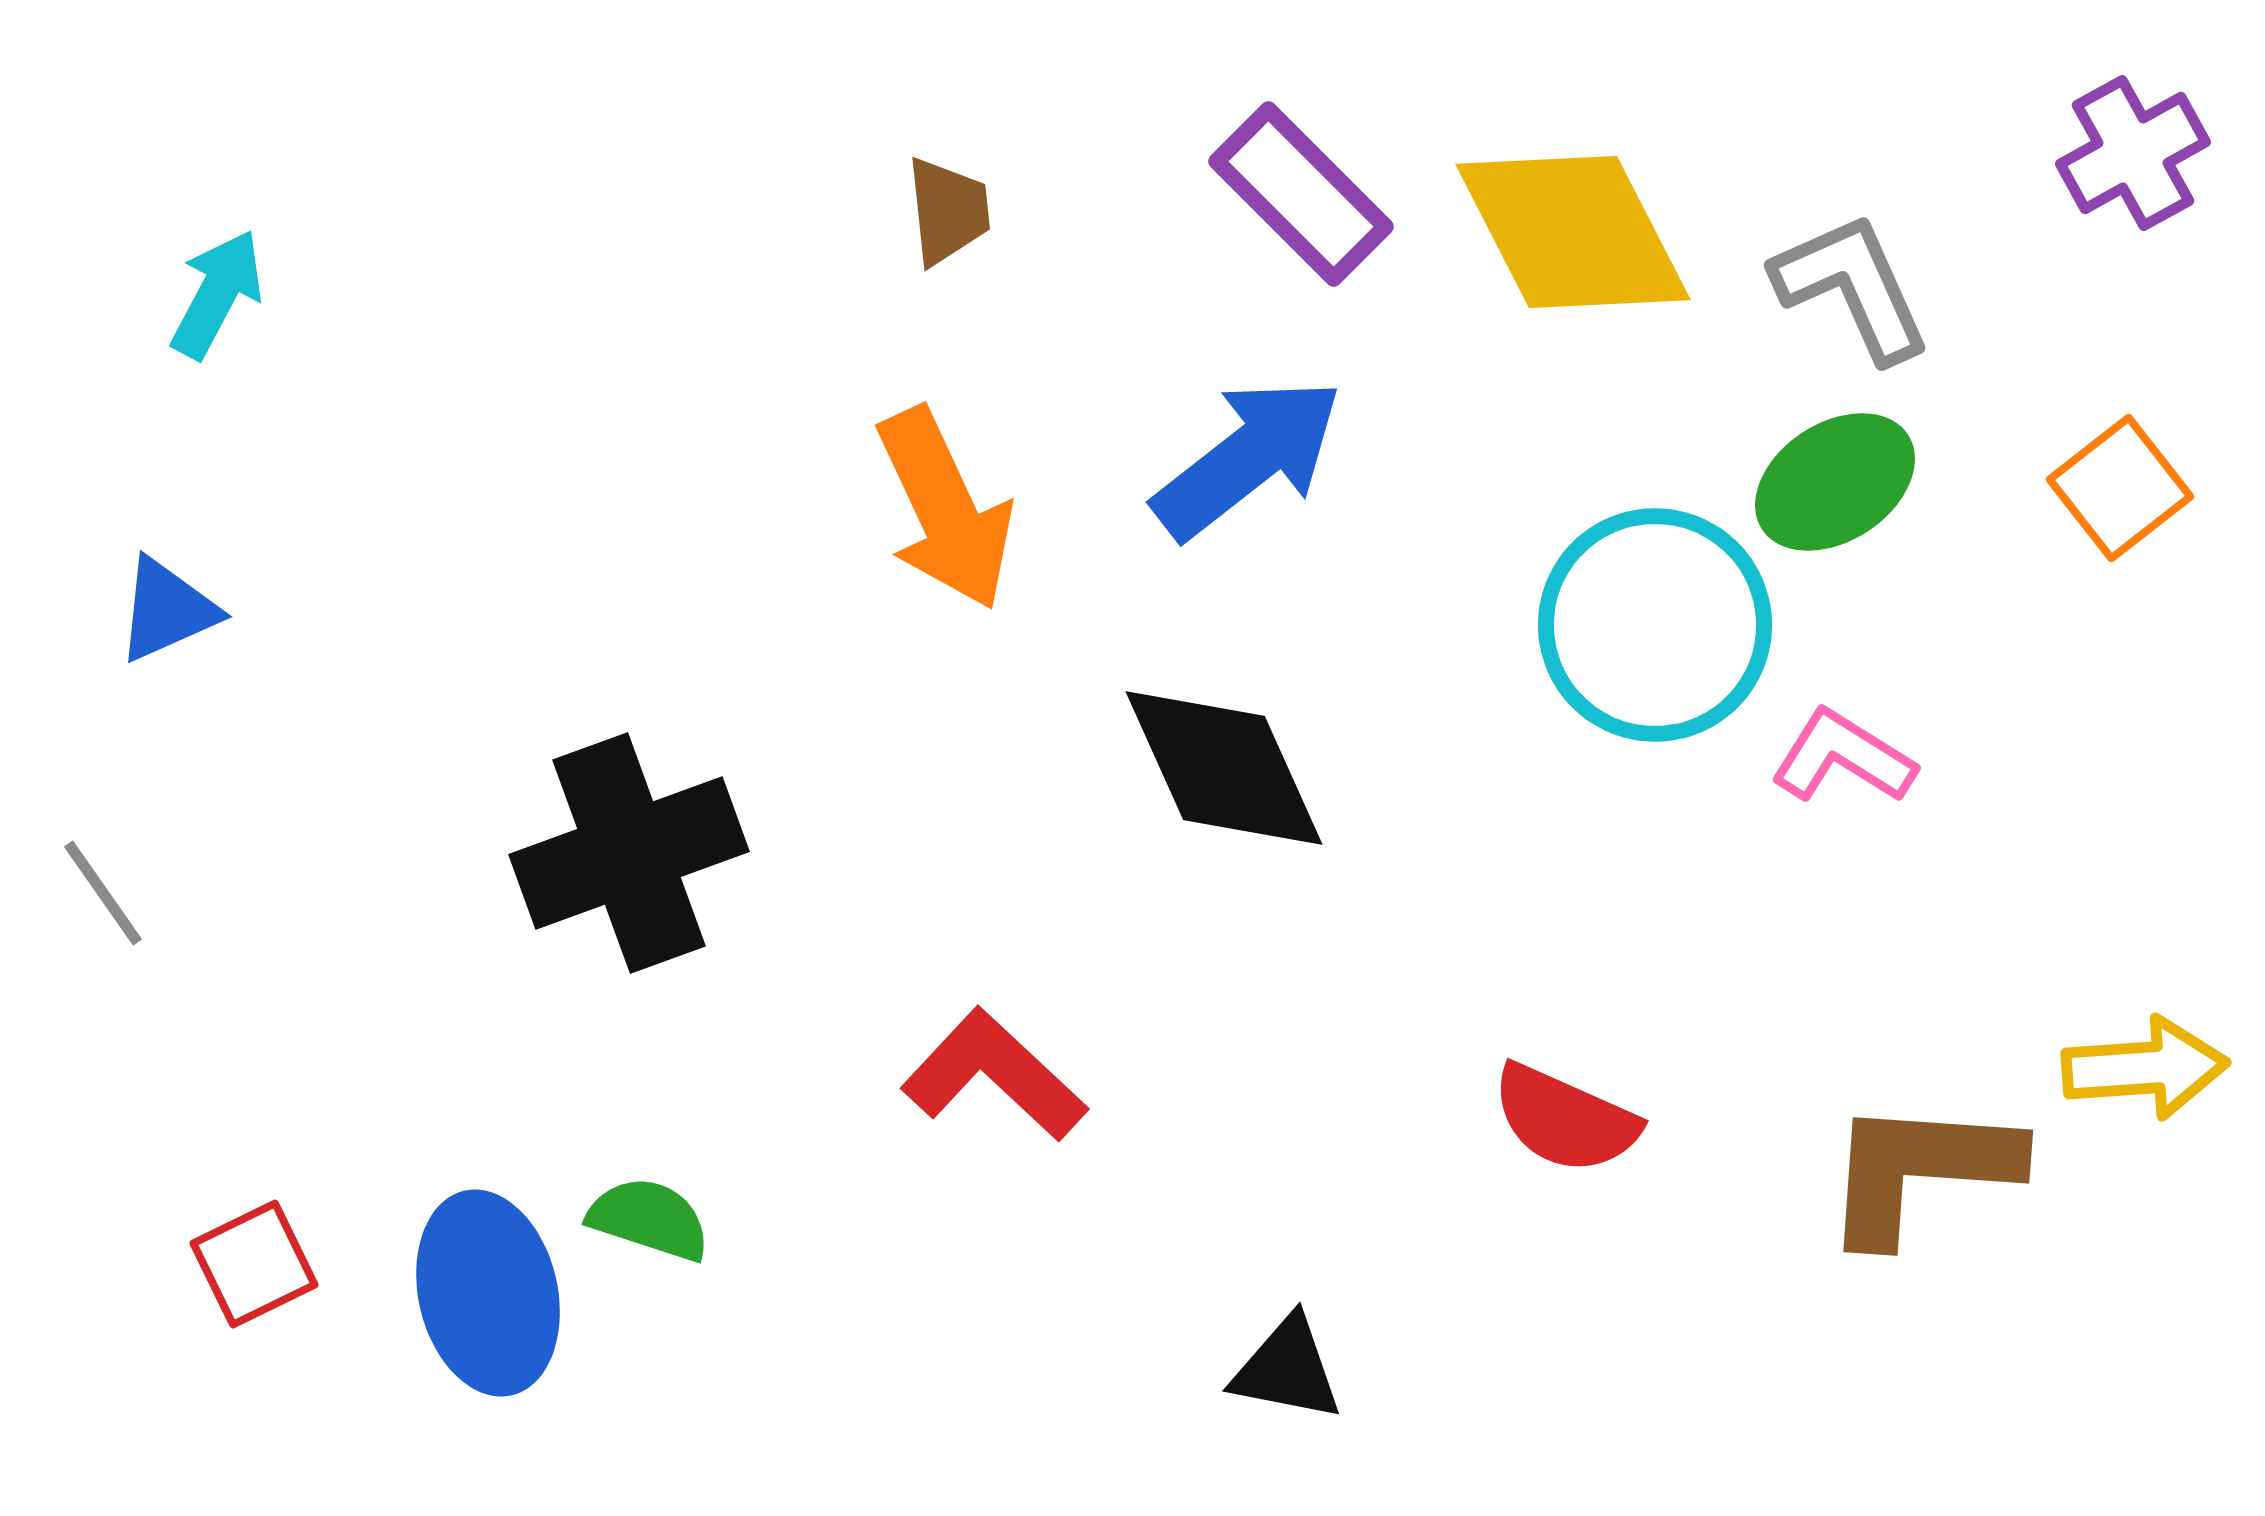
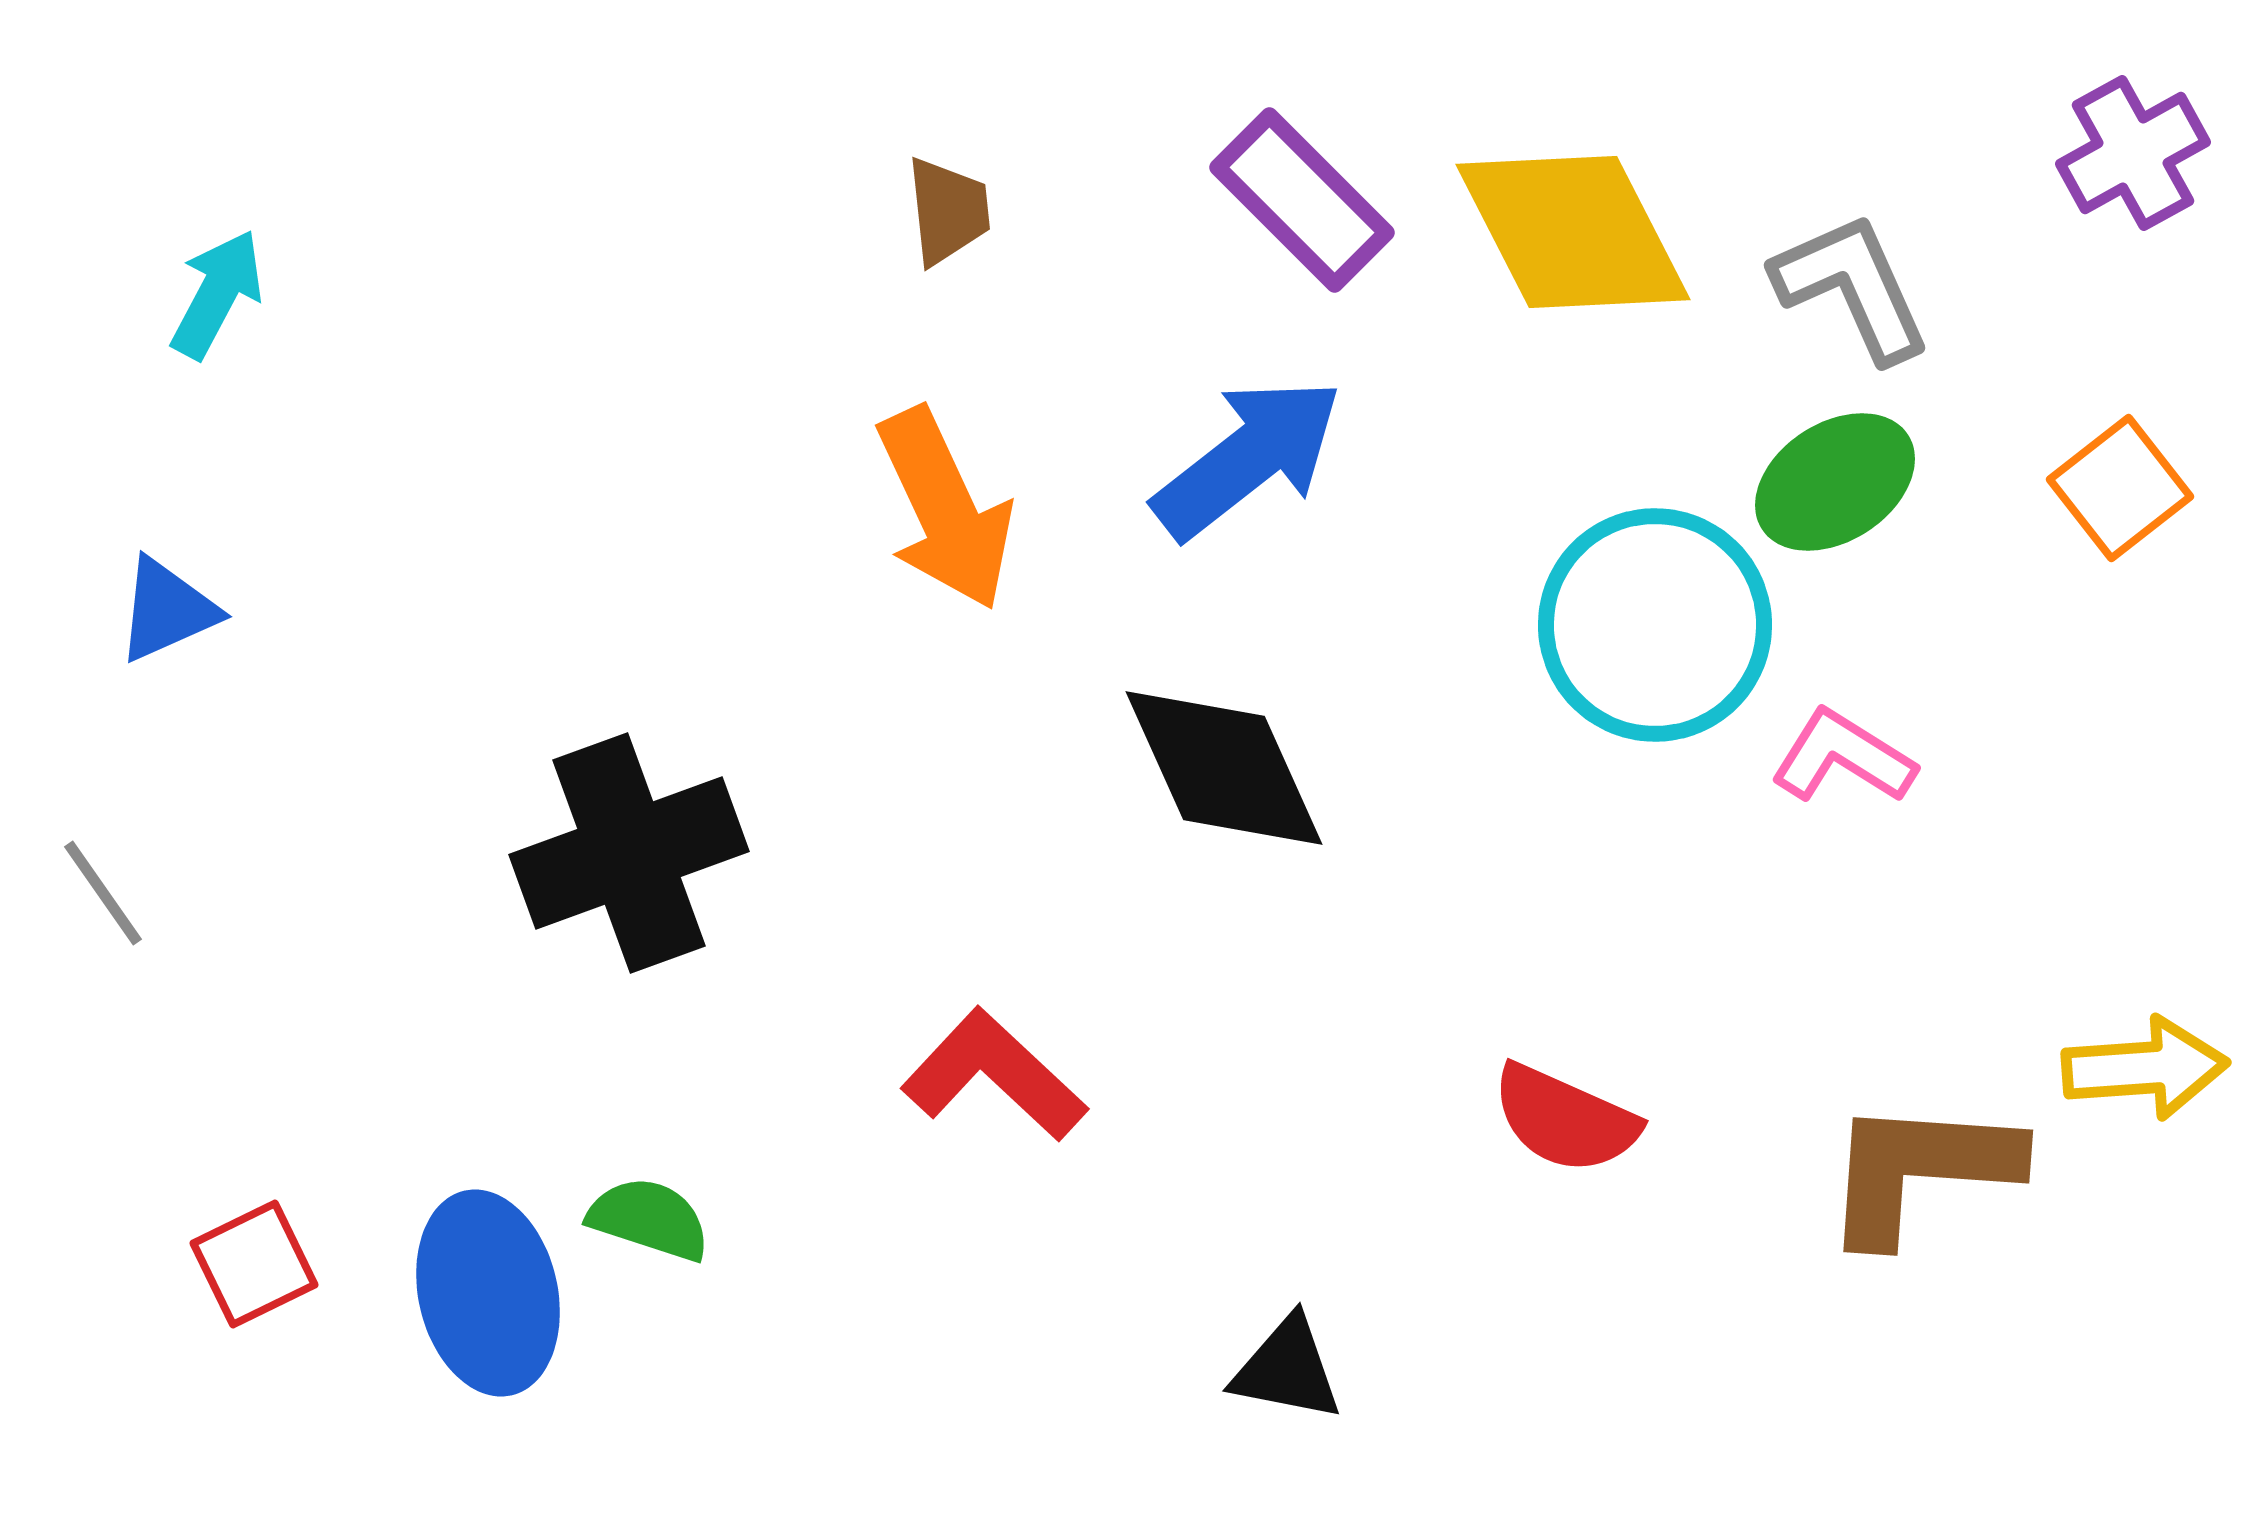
purple rectangle: moved 1 px right, 6 px down
